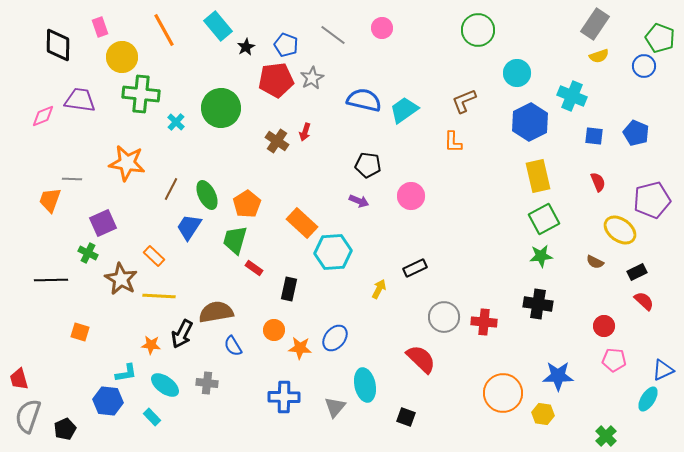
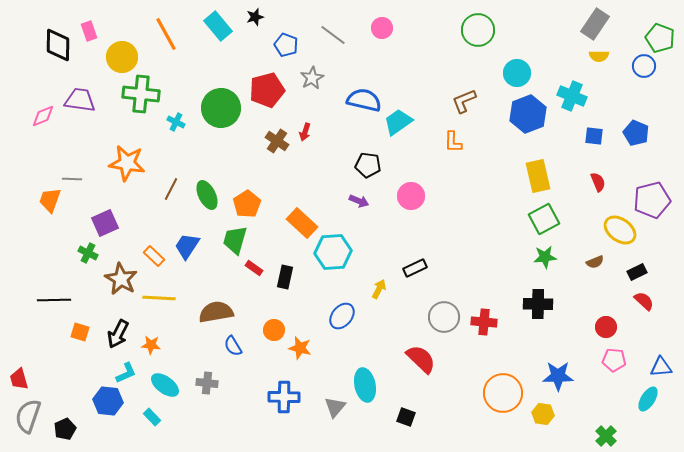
pink rectangle at (100, 27): moved 11 px left, 4 px down
orange line at (164, 30): moved 2 px right, 4 px down
black star at (246, 47): moved 9 px right, 30 px up; rotated 12 degrees clockwise
yellow semicircle at (599, 56): rotated 18 degrees clockwise
red pentagon at (276, 80): moved 9 px left, 10 px down; rotated 8 degrees counterclockwise
cyan trapezoid at (404, 110): moved 6 px left, 12 px down
cyan cross at (176, 122): rotated 18 degrees counterclockwise
blue hexagon at (530, 122): moved 2 px left, 8 px up; rotated 6 degrees clockwise
purple square at (103, 223): moved 2 px right
blue trapezoid at (189, 227): moved 2 px left, 19 px down
green star at (541, 256): moved 4 px right, 1 px down
brown semicircle at (595, 262): rotated 48 degrees counterclockwise
black line at (51, 280): moved 3 px right, 20 px down
black rectangle at (289, 289): moved 4 px left, 12 px up
yellow line at (159, 296): moved 2 px down
black cross at (538, 304): rotated 8 degrees counterclockwise
red circle at (604, 326): moved 2 px right, 1 px down
black arrow at (182, 334): moved 64 px left
blue ellipse at (335, 338): moved 7 px right, 22 px up
orange star at (300, 348): rotated 10 degrees clockwise
blue triangle at (663, 370): moved 2 px left, 3 px up; rotated 20 degrees clockwise
cyan L-shape at (126, 373): rotated 15 degrees counterclockwise
